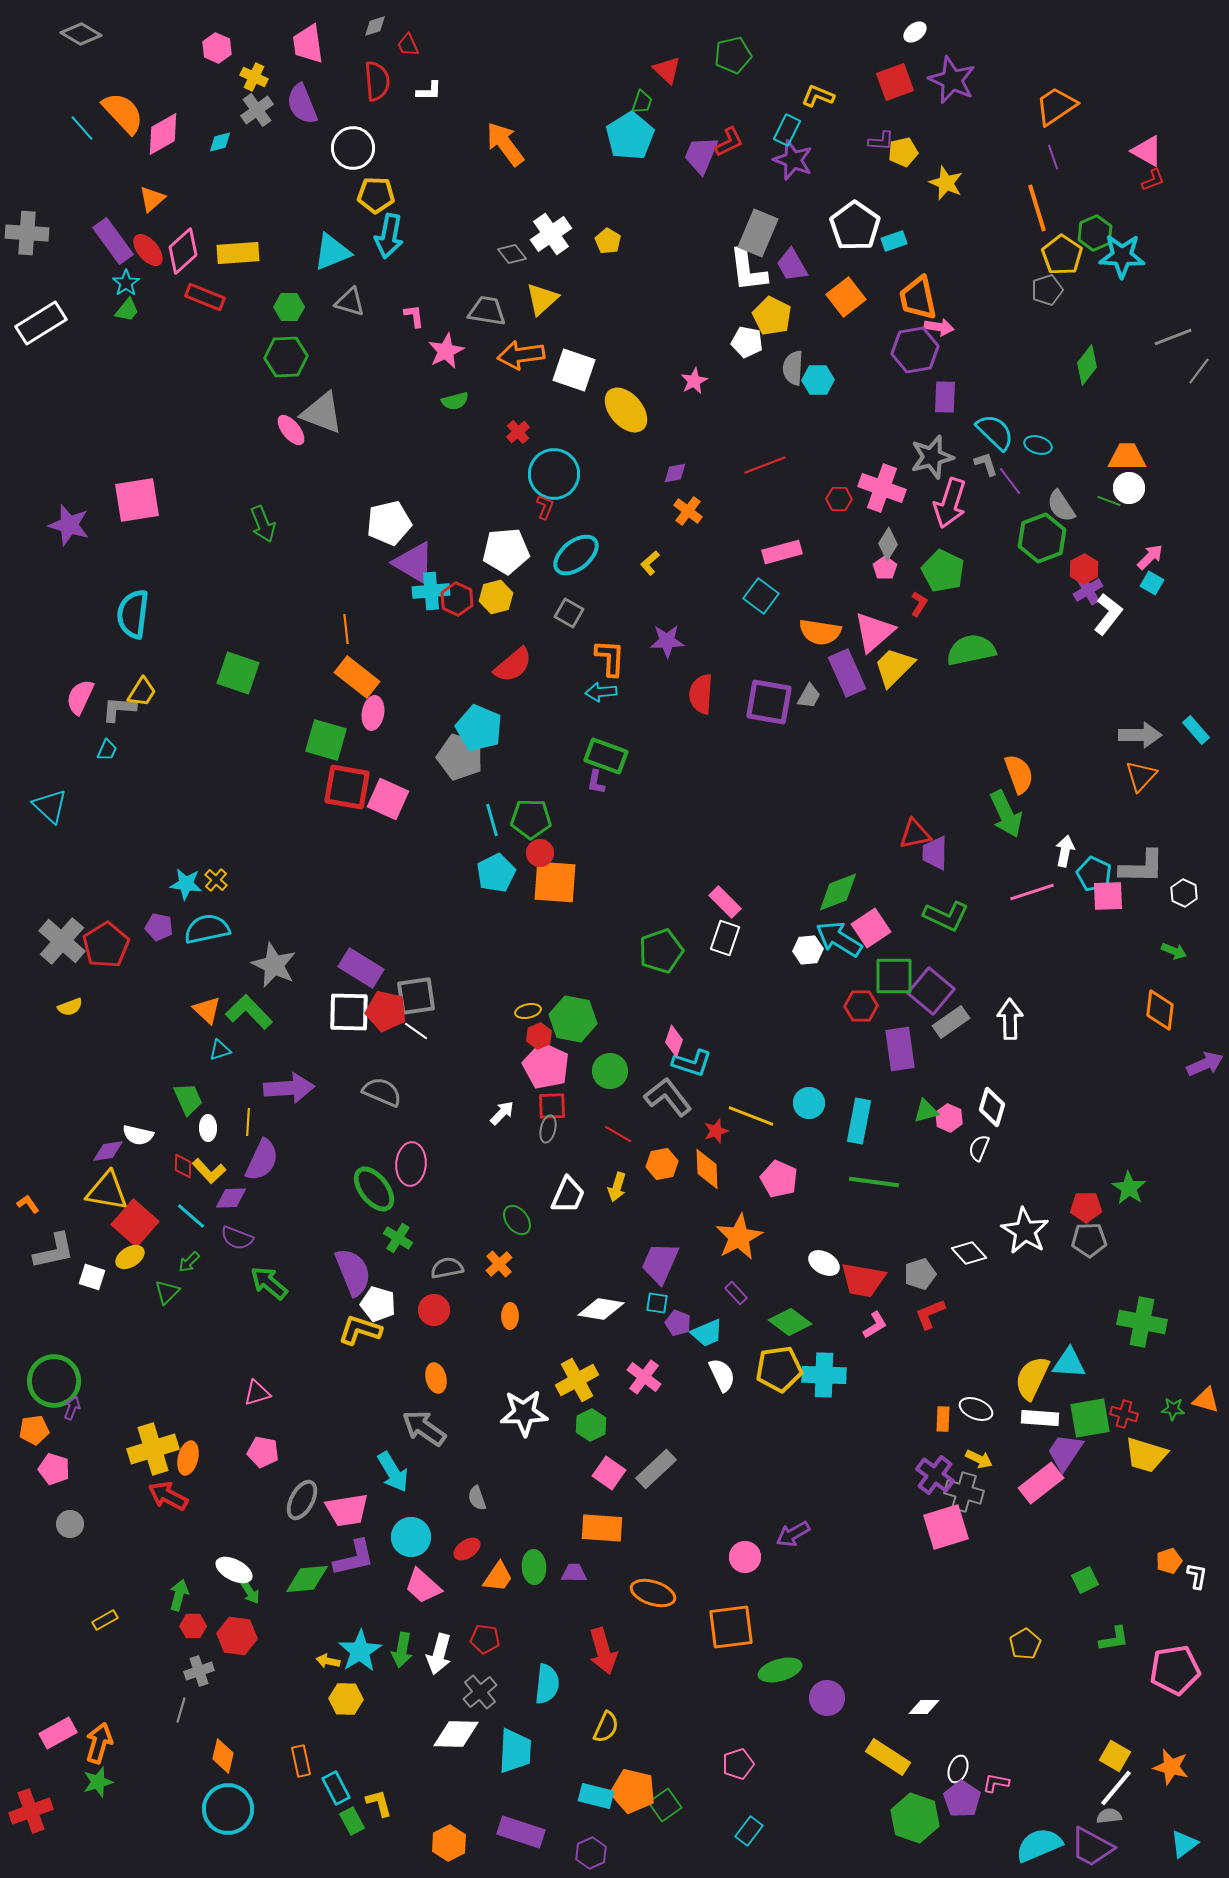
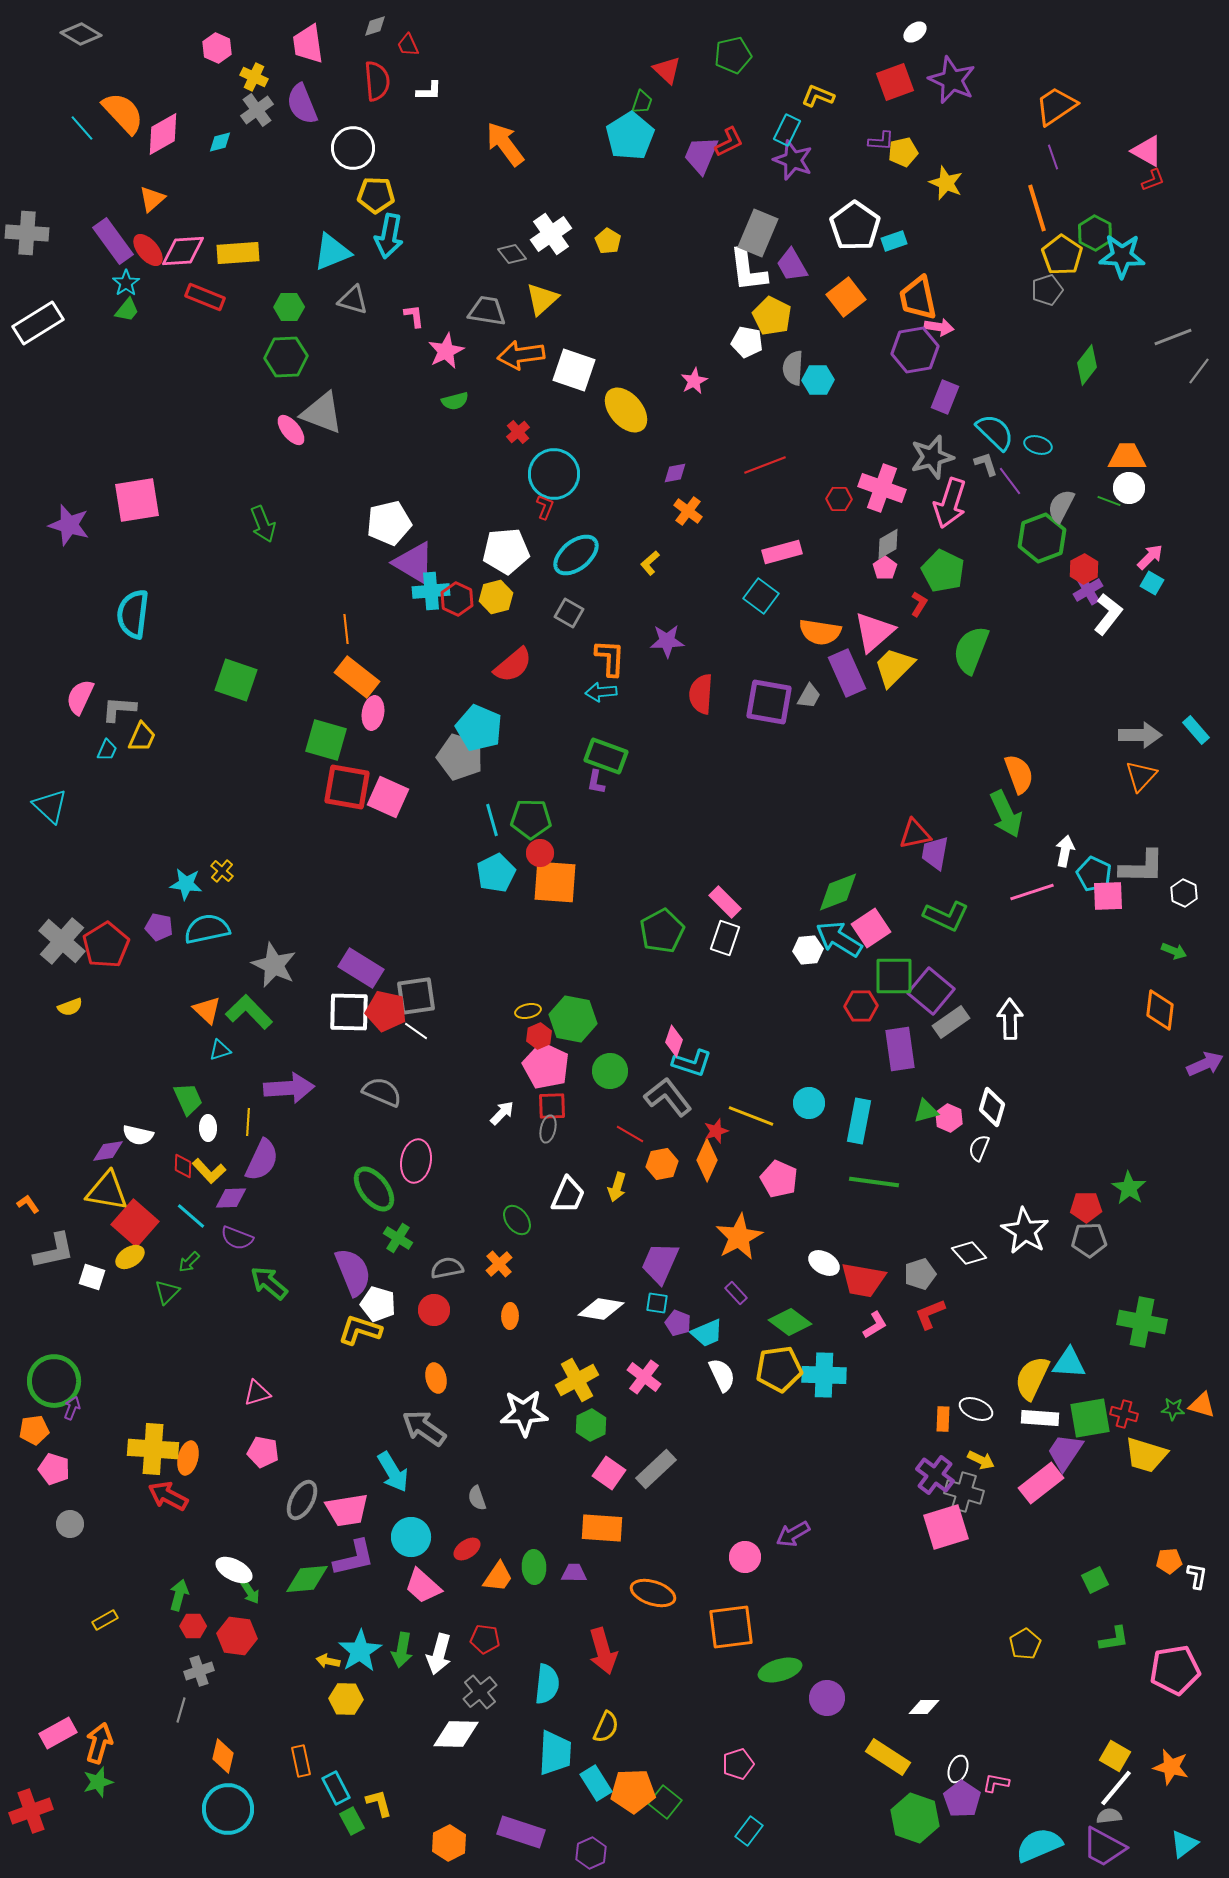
green hexagon at (1095, 233): rotated 8 degrees counterclockwise
pink diamond at (183, 251): rotated 39 degrees clockwise
gray triangle at (350, 302): moved 3 px right, 2 px up
white rectangle at (41, 323): moved 3 px left
purple rectangle at (945, 397): rotated 20 degrees clockwise
gray semicircle at (1061, 506): rotated 60 degrees clockwise
gray diamond at (888, 544): rotated 28 degrees clockwise
green semicircle at (971, 650): rotated 57 degrees counterclockwise
green square at (238, 673): moved 2 px left, 7 px down
yellow trapezoid at (142, 692): moved 45 px down; rotated 8 degrees counterclockwise
pink square at (388, 799): moved 2 px up
purple trapezoid at (935, 853): rotated 9 degrees clockwise
yellow cross at (216, 880): moved 6 px right, 9 px up
green pentagon at (661, 951): moved 1 px right, 20 px up; rotated 9 degrees counterclockwise
red line at (618, 1134): moved 12 px right
pink ellipse at (411, 1164): moved 5 px right, 3 px up; rotated 6 degrees clockwise
orange diamond at (707, 1169): moved 9 px up; rotated 27 degrees clockwise
orange triangle at (1206, 1400): moved 4 px left, 5 px down
yellow cross at (153, 1449): rotated 21 degrees clockwise
yellow arrow at (979, 1459): moved 2 px right, 1 px down
orange pentagon at (1169, 1561): rotated 15 degrees clockwise
green square at (1085, 1580): moved 10 px right
cyan trapezoid at (515, 1751): moved 40 px right, 2 px down
orange pentagon at (633, 1791): rotated 15 degrees counterclockwise
cyan rectangle at (596, 1796): moved 13 px up; rotated 44 degrees clockwise
green square at (665, 1805): moved 3 px up; rotated 16 degrees counterclockwise
purple trapezoid at (1092, 1847): moved 12 px right
